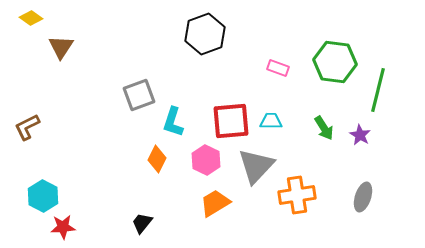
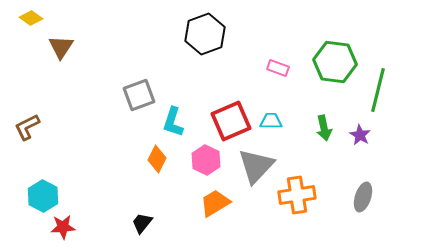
red square: rotated 18 degrees counterclockwise
green arrow: rotated 20 degrees clockwise
